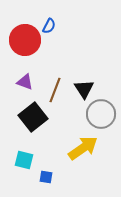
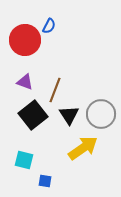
black triangle: moved 15 px left, 26 px down
black square: moved 2 px up
blue square: moved 1 px left, 4 px down
